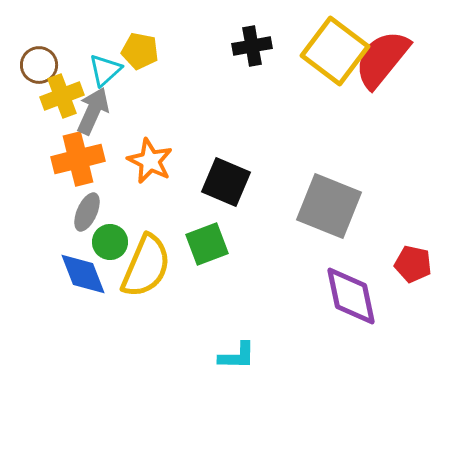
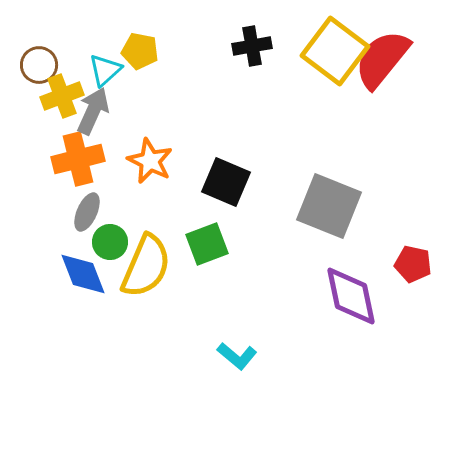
cyan L-shape: rotated 39 degrees clockwise
